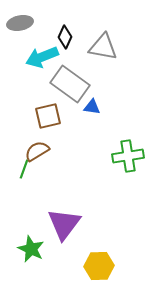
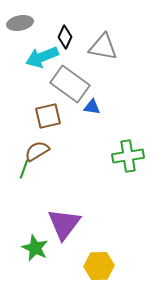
green star: moved 4 px right, 1 px up
